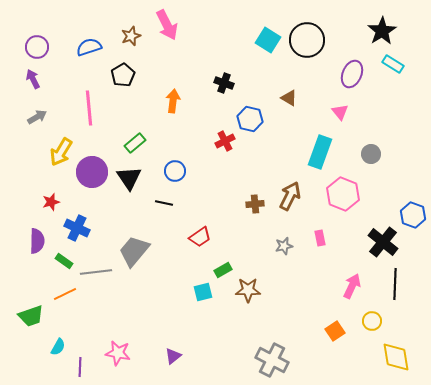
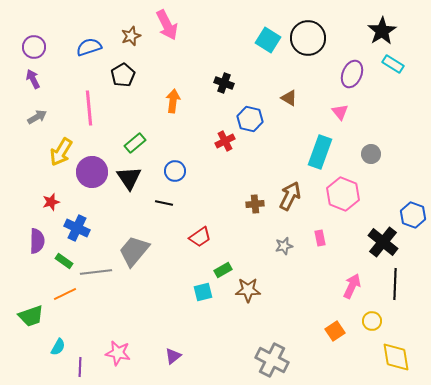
black circle at (307, 40): moved 1 px right, 2 px up
purple circle at (37, 47): moved 3 px left
